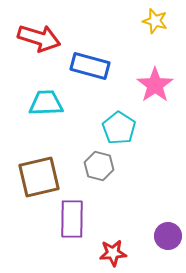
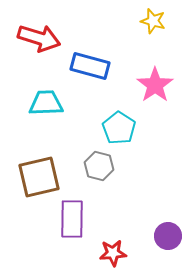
yellow star: moved 2 px left
